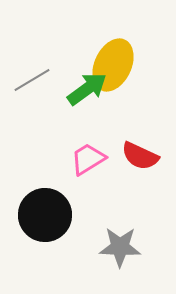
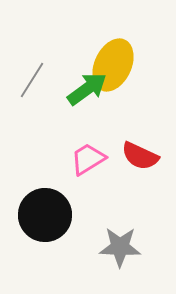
gray line: rotated 27 degrees counterclockwise
